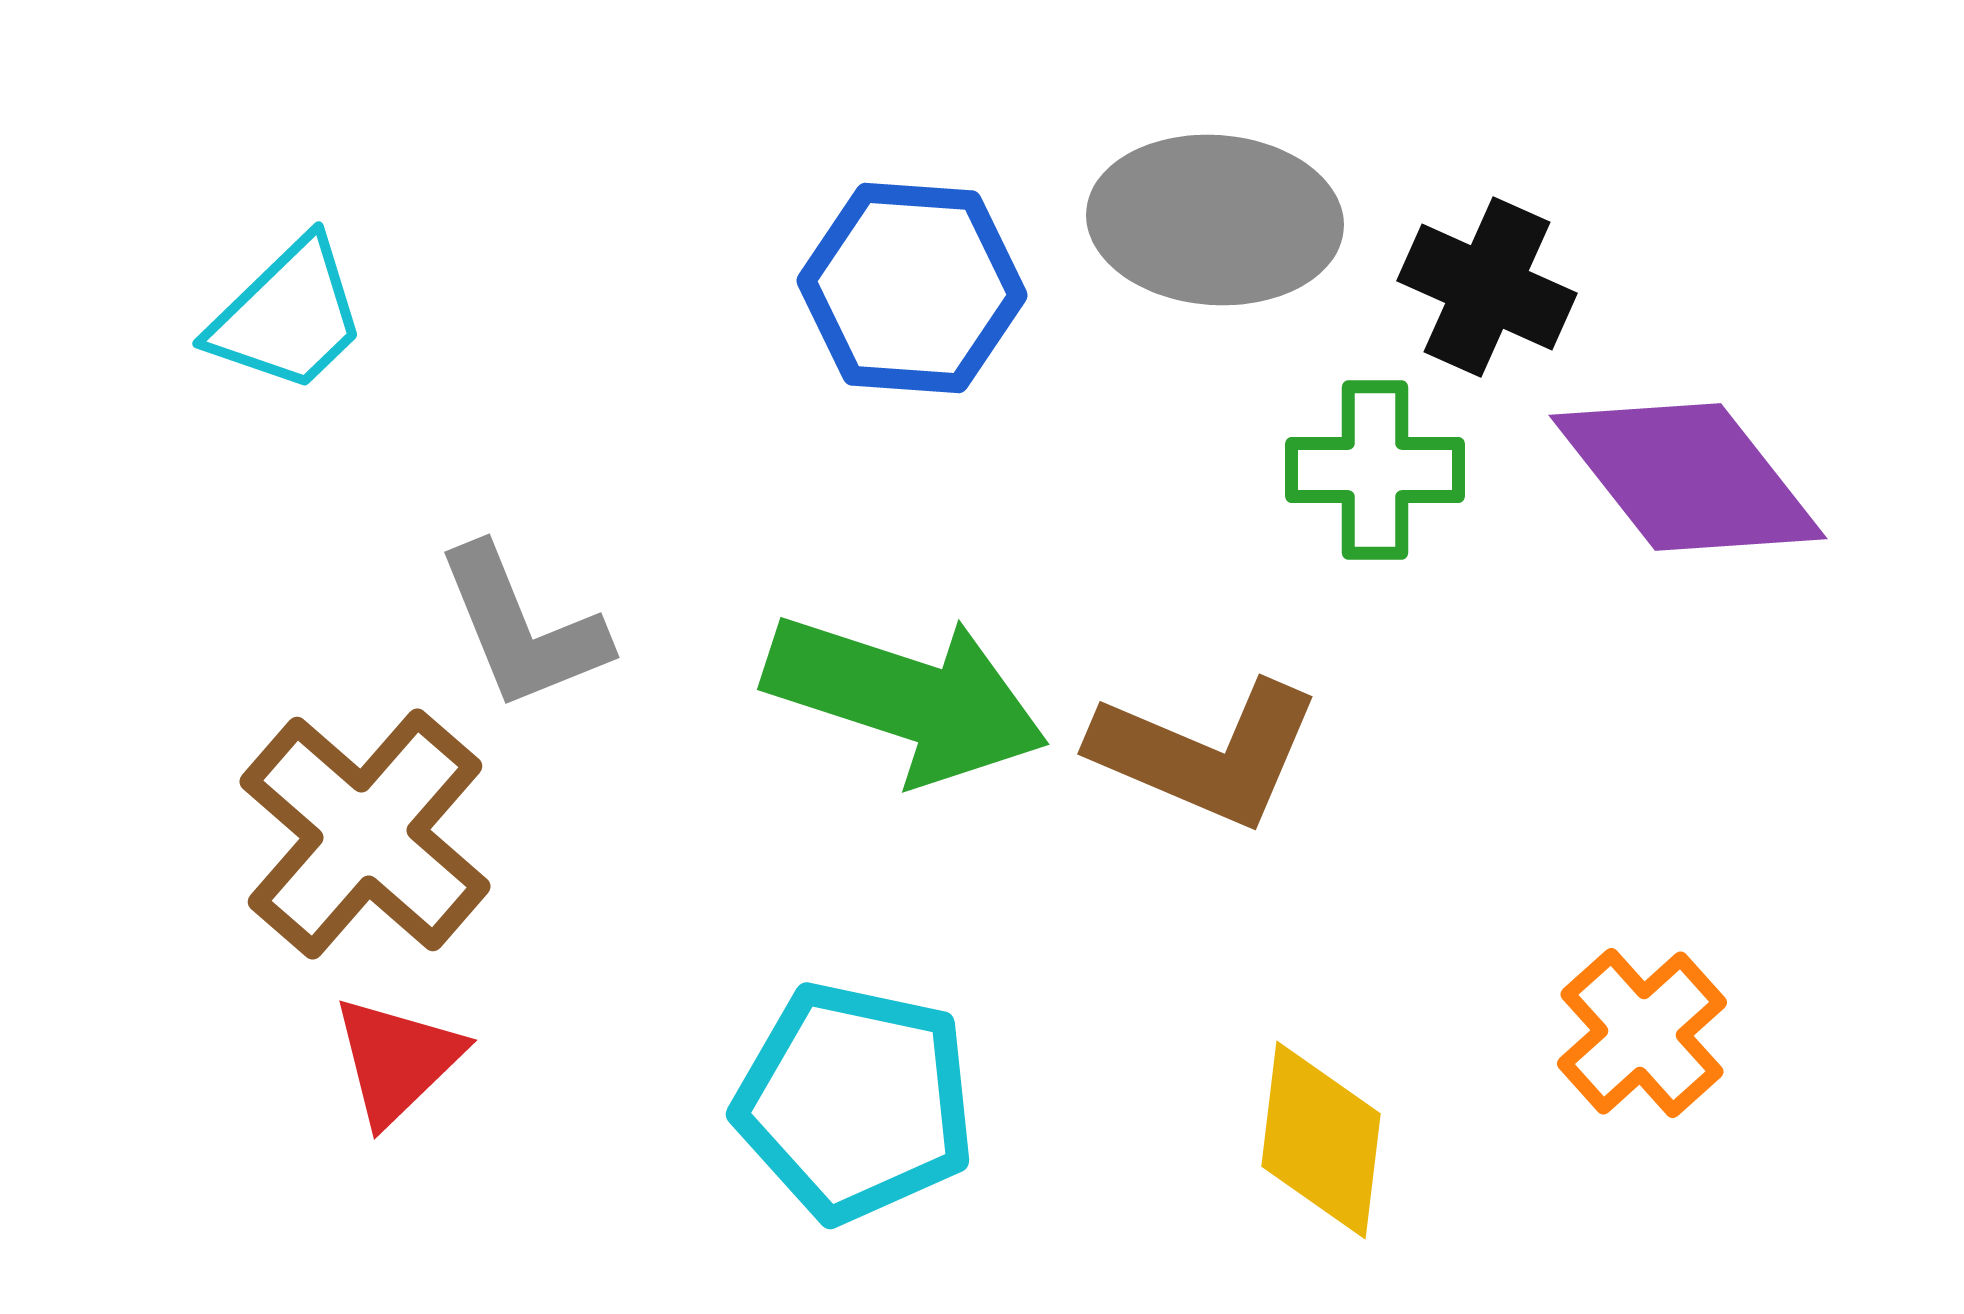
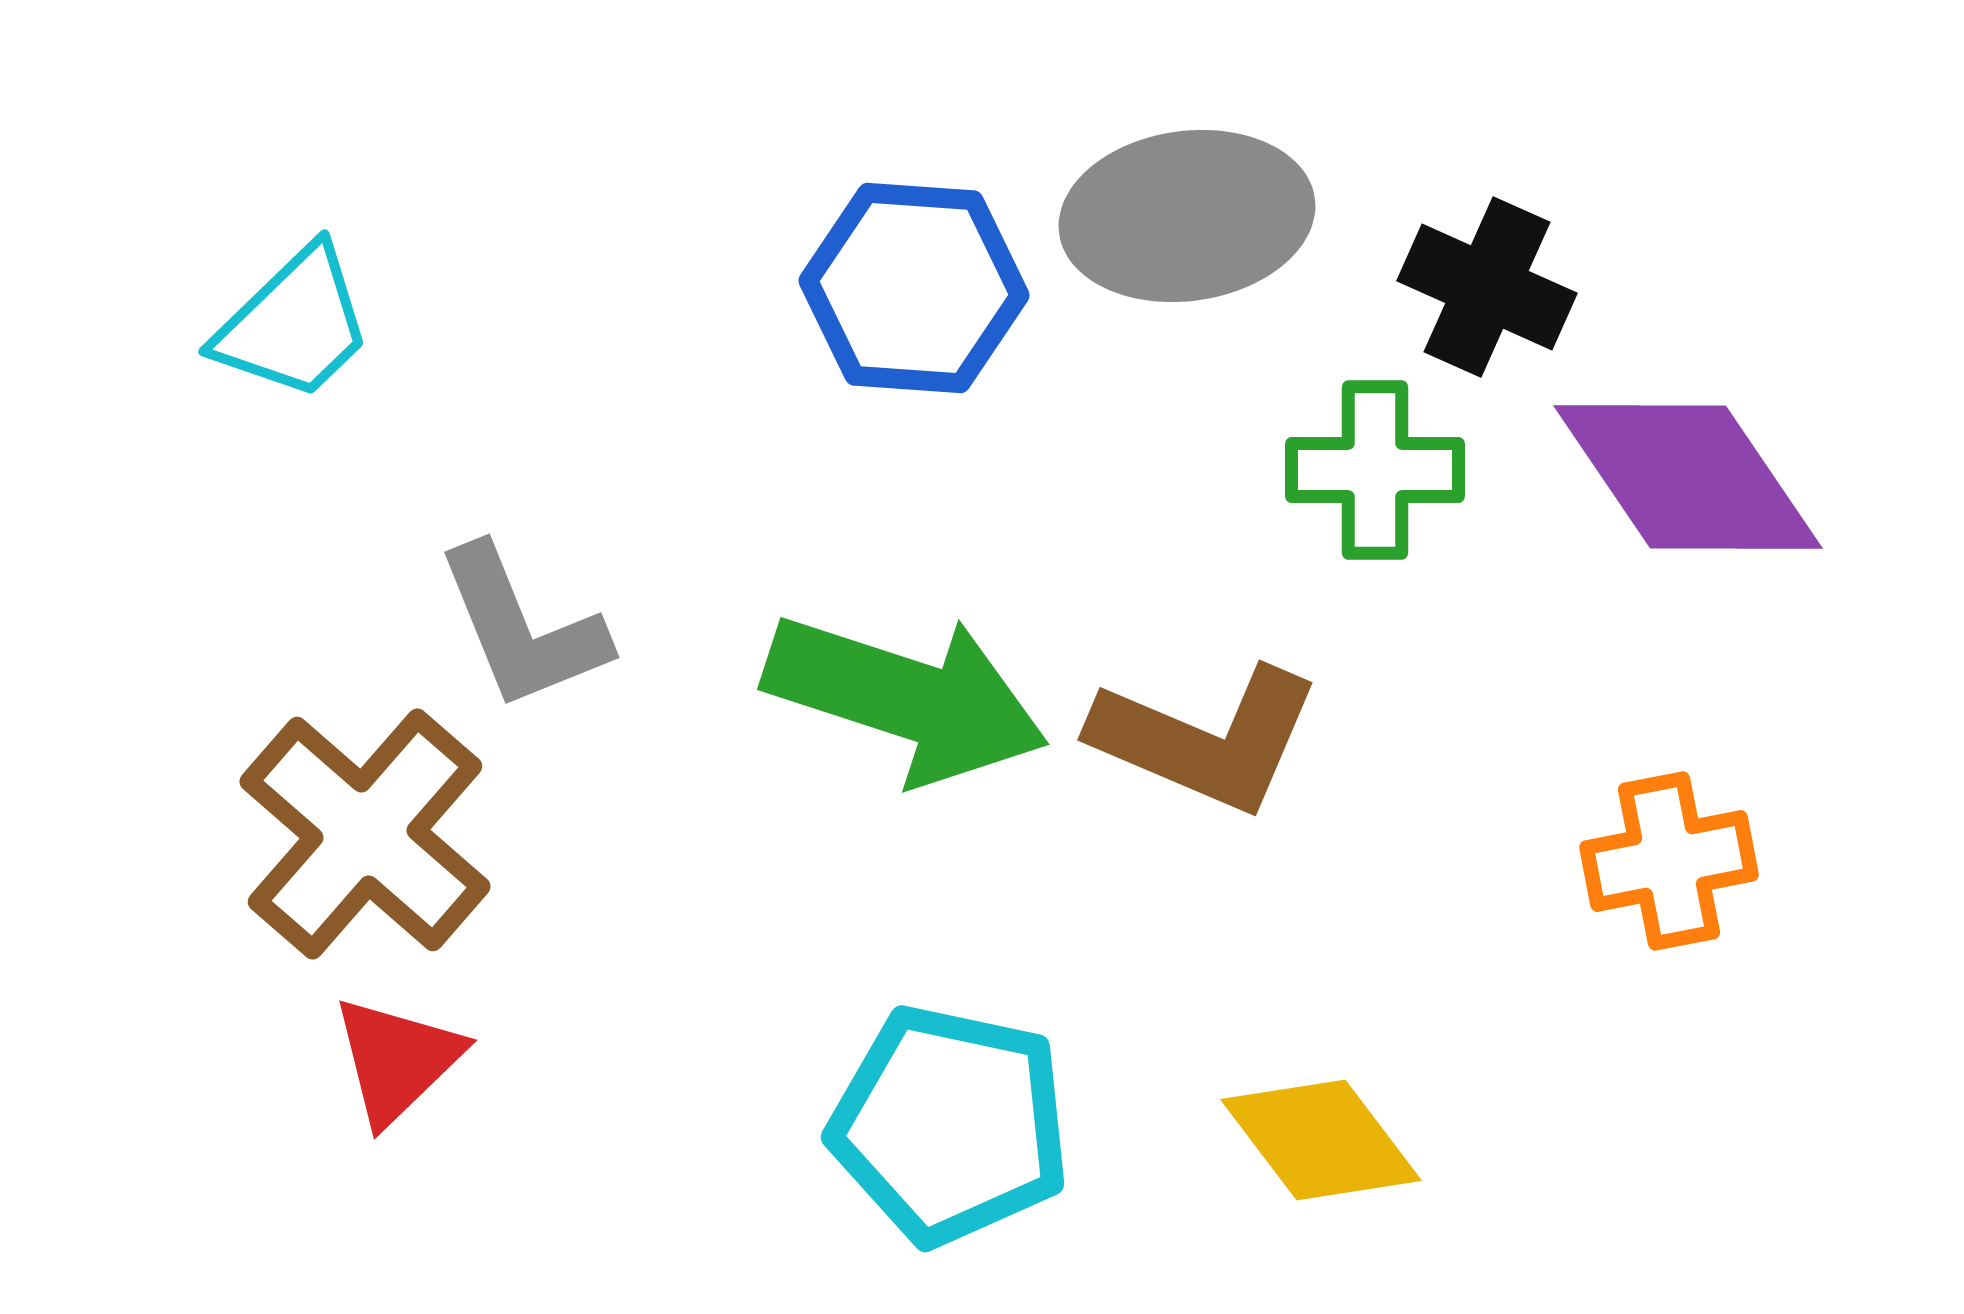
gray ellipse: moved 28 px left, 4 px up; rotated 12 degrees counterclockwise
blue hexagon: moved 2 px right
cyan trapezoid: moved 6 px right, 8 px down
purple diamond: rotated 4 degrees clockwise
brown L-shape: moved 14 px up
orange cross: moved 27 px right, 172 px up; rotated 31 degrees clockwise
cyan pentagon: moved 95 px right, 23 px down
yellow diamond: rotated 44 degrees counterclockwise
